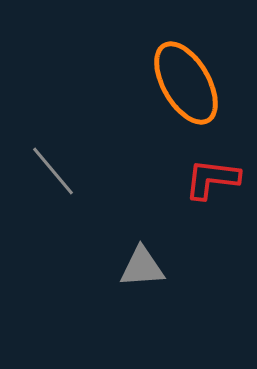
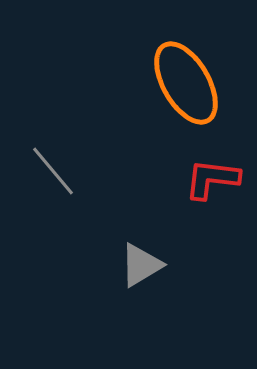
gray triangle: moved 1 px left, 2 px up; rotated 27 degrees counterclockwise
